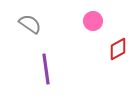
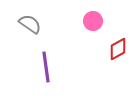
purple line: moved 2 px up
